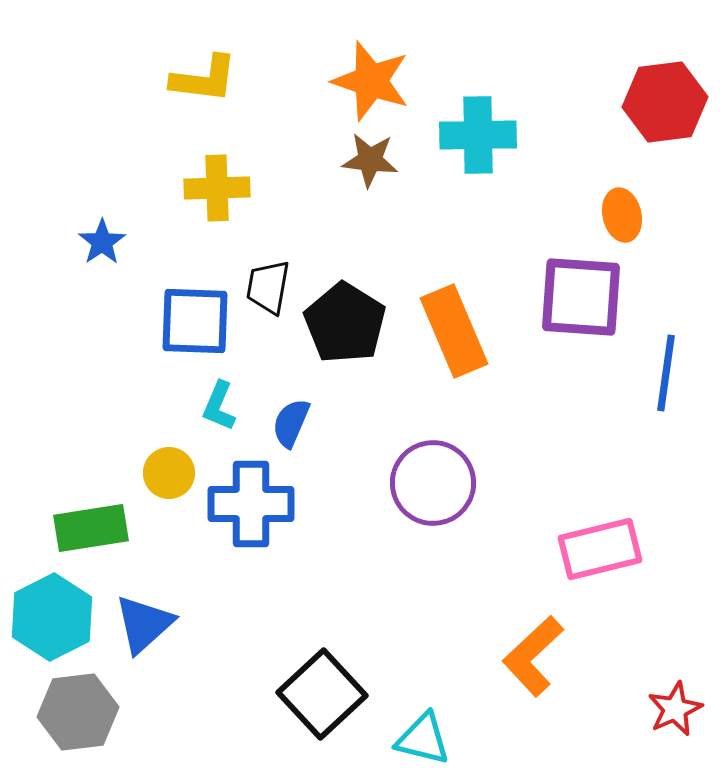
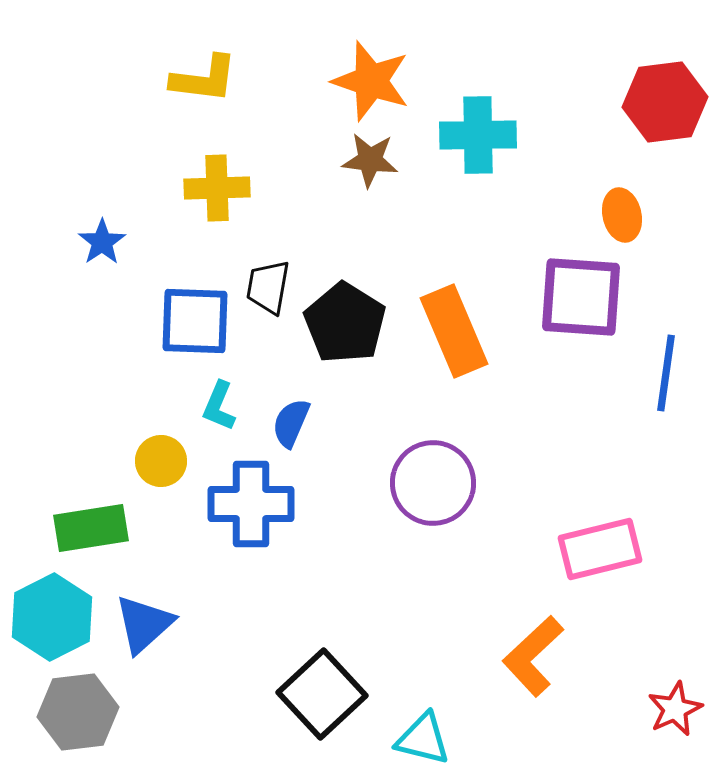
yellow circle: moved 8 px left, 12 px up
